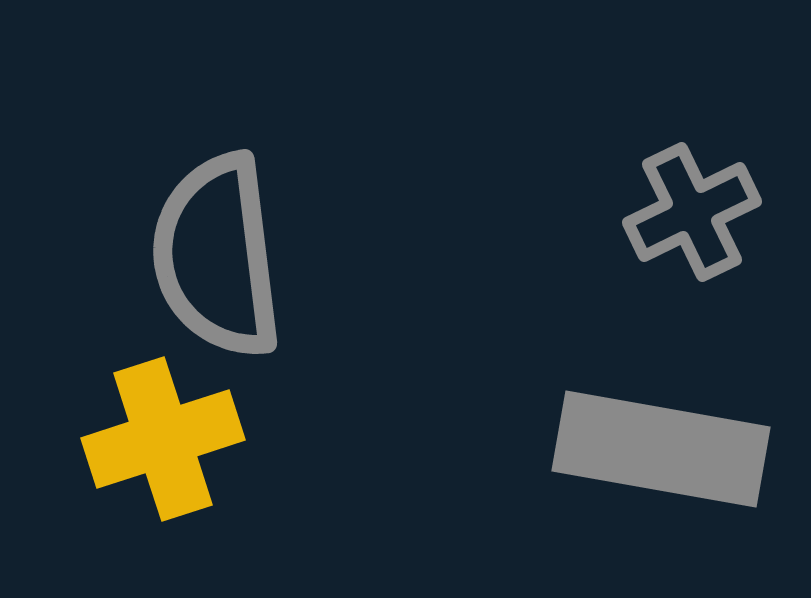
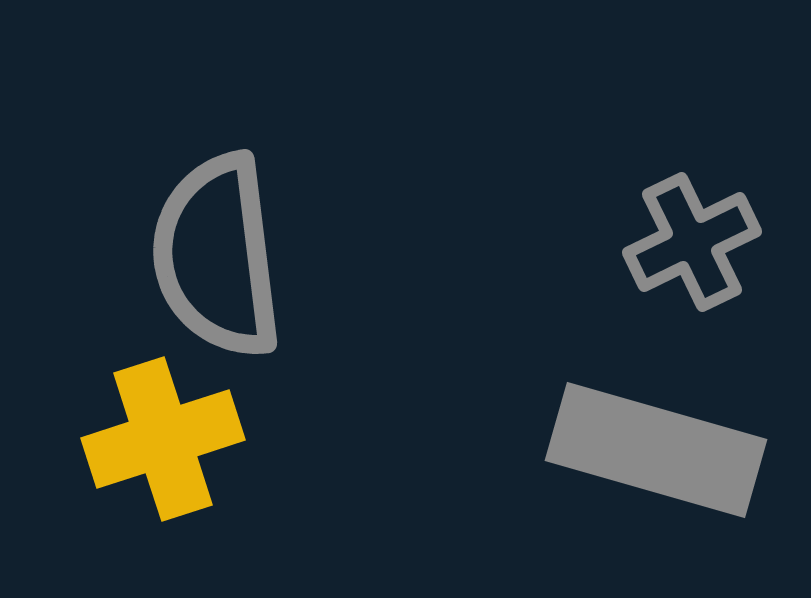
gray cross: moved 30 px down
gray rectangle: moved 5 px left, 1 px down; rotated 6 degrees clockwise
